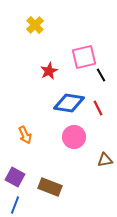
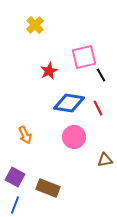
brown rectangle: moved 2 px left, 1 px down
